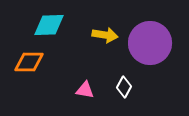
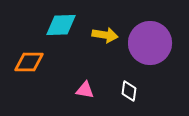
cyan diamond: moved 12 px right
white diamond: moved 5 px right, 4 px down; rotated 20 degrees counterclockwise
